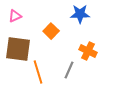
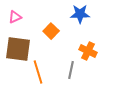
pink triangle: moved 1 px down
gray line: moved 2 px right; rotated 12 degrees counterclockwise
